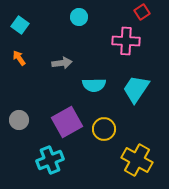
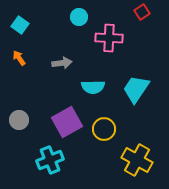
pink cross: moved 17 px left, 3 px up
cyan semicircle: moved 1 px left, 2 px down
